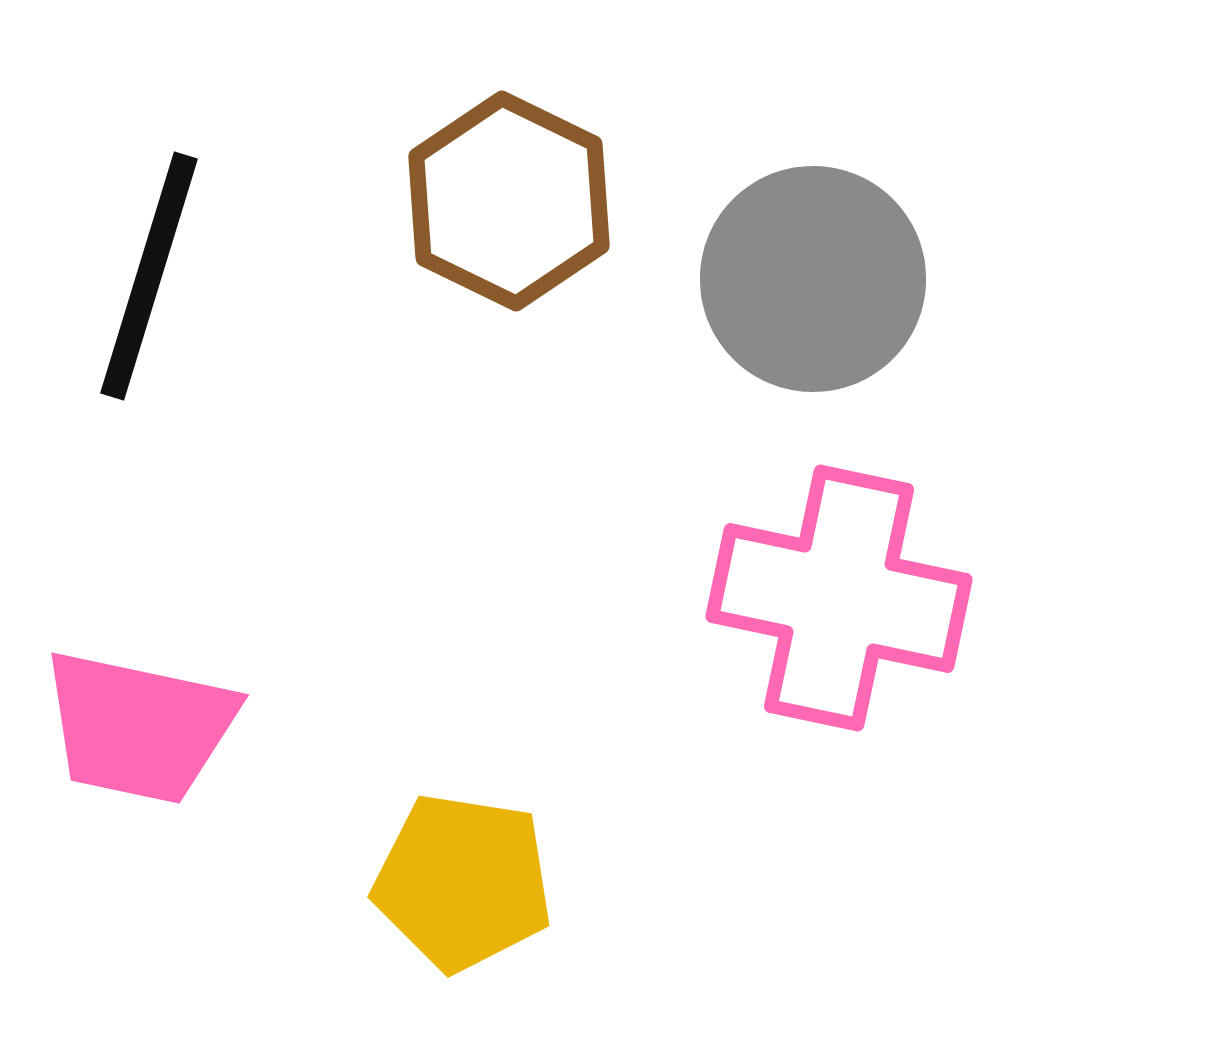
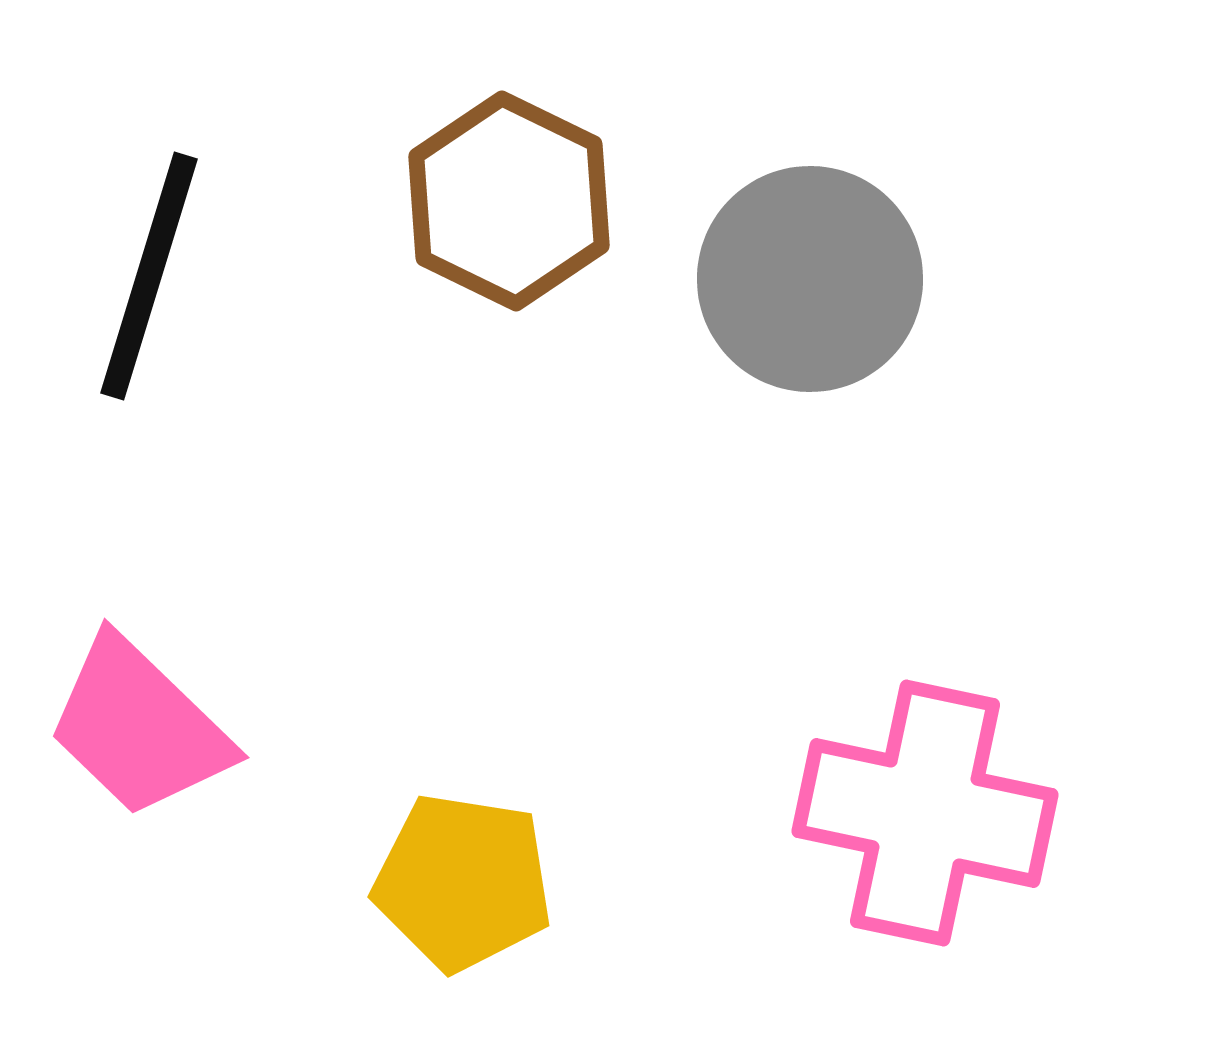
gray circle: moved 3 px left
pink cross: moved 86 px right, 215 px down
pink trapezoid: rotated 32 degrees clockwise
